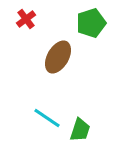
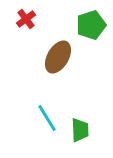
green pentagon: moved 2 px down
cyan line: rotated 24 degrees clockwise
green trapezoid: rotated 20 degrees counterclockwise
